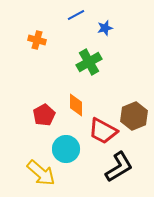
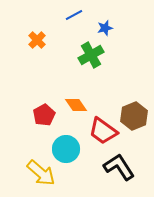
blue line: moved 2 px left
orange cross: rotated 30 degrees clockwise
green cross: moved 2 px right, 7 px up
orange diamond: rotated 35 degrees counterclockwise
red trapezoid: rotated 8 degrees clockwise
black L-shape: rotated 92 degrees counterclockwise
